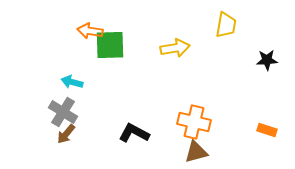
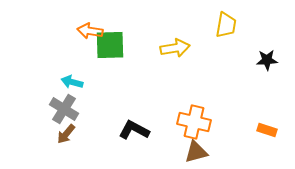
gray cross: moved 1 px right, 3 px up
black L-shape: moved 3 px up
